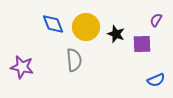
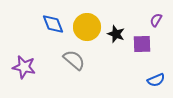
yellow circle: moved 1 px right
gray semicircle: rotated 45 degrees counterclockwise
purple star: moved 2 px right
